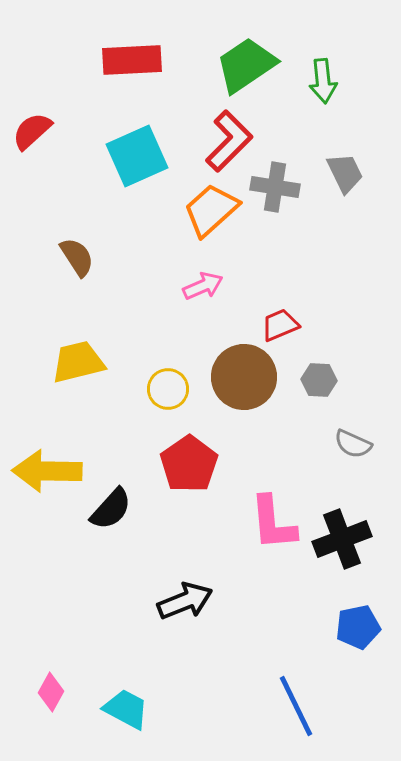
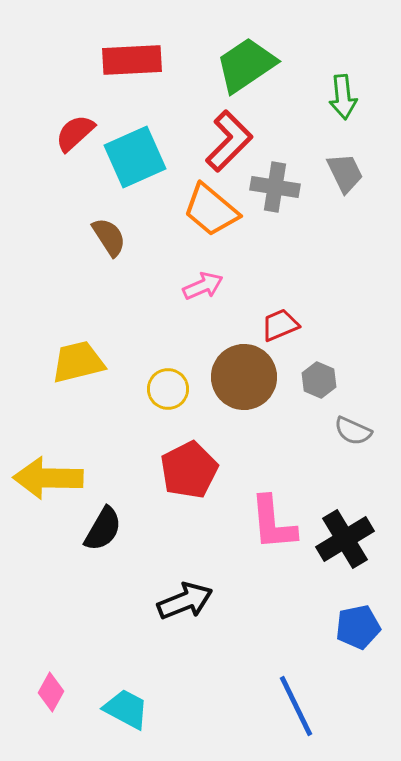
green arrow: moved 20 px right, 16 px down
red semicircle: moved 43 px right, 2 px down
cyan square: moved 2 px left, 1 px down
orange trapezoid: rotated 98 degrees counterclockwise
brown semicircle: moved 32 px right, 20 px up
gray hexagon: rotated 20 degrees clockwise
gray semicircle: moved 13 px up
red pentagon: moved 6 px down; rotated 8 degrees clockwise
yellow arrow: moved 1 px right, 7 px down
black semicircle: moved 8 px left, 20 px down; rotated 12 degrees counterclockwise
black cross: moved 3 px right; rotated 10 degrees counterclockwise
